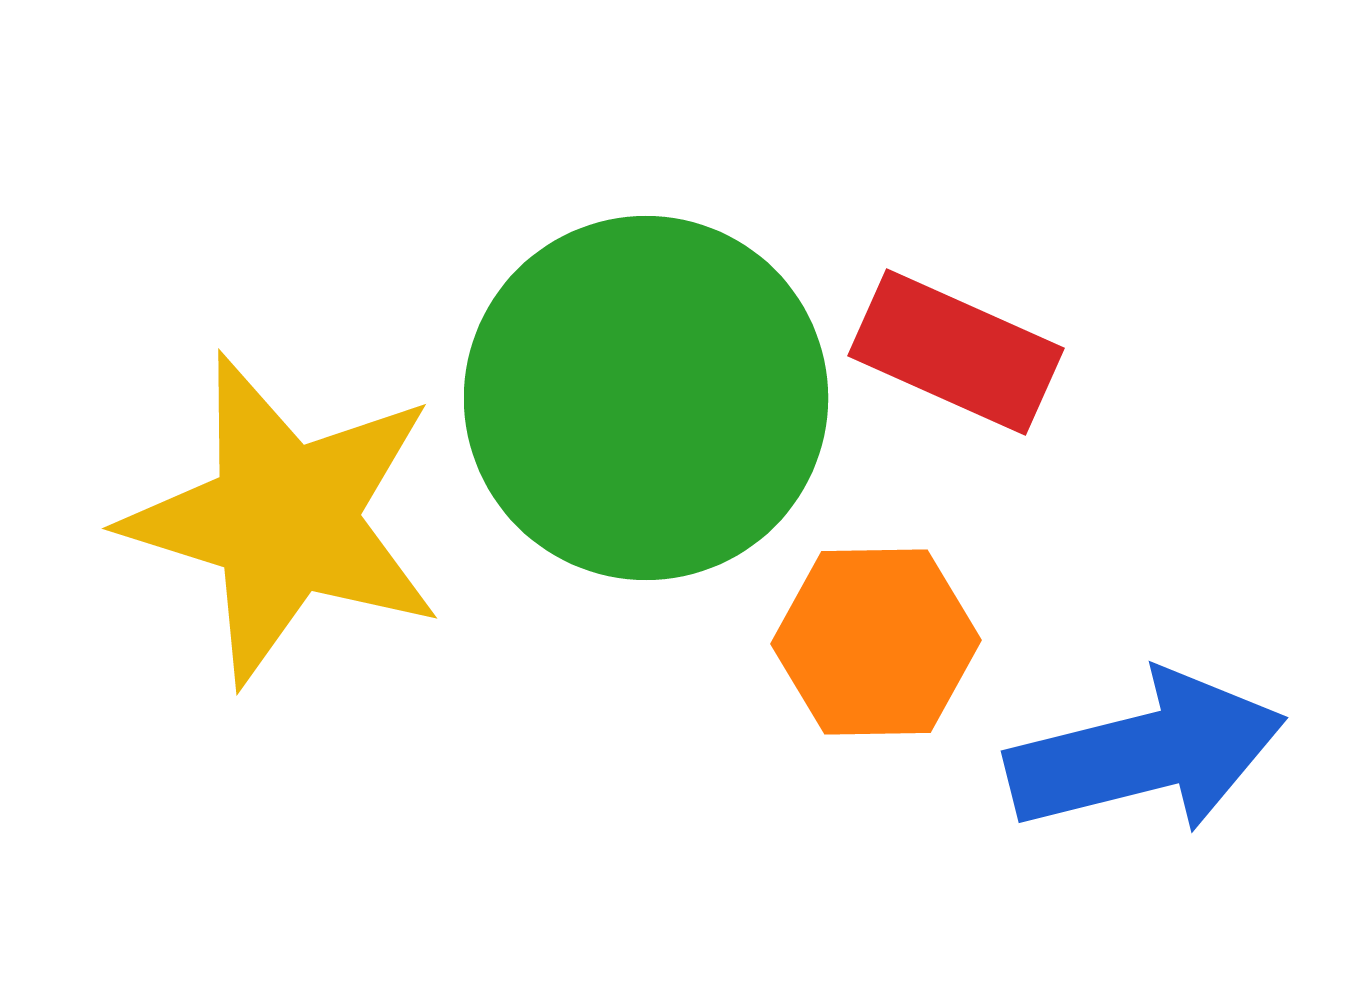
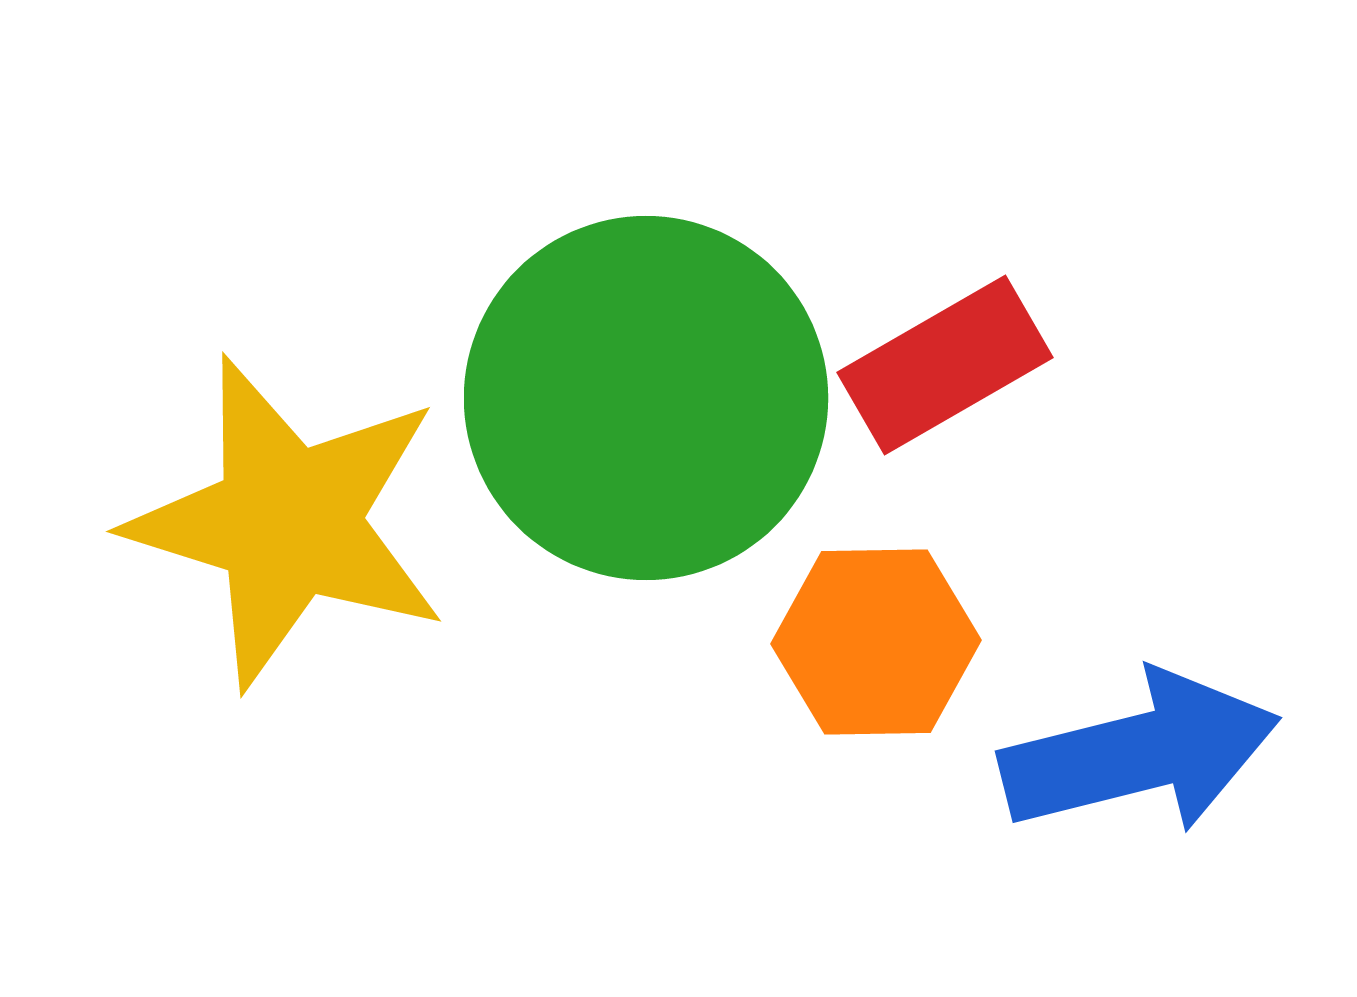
red rectangle: moved 11 px left, 13 px down; rotated 54 degrees counterclockwise
yellow star: moved 4 px right, 3 px down
blue arrow: moved 6 px left
